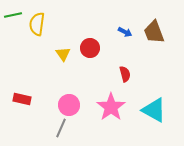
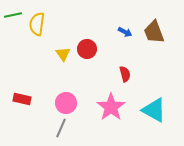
red circle: moved 3 px left, 1 px down
pink circle: moved 3 px left, 2 px up
